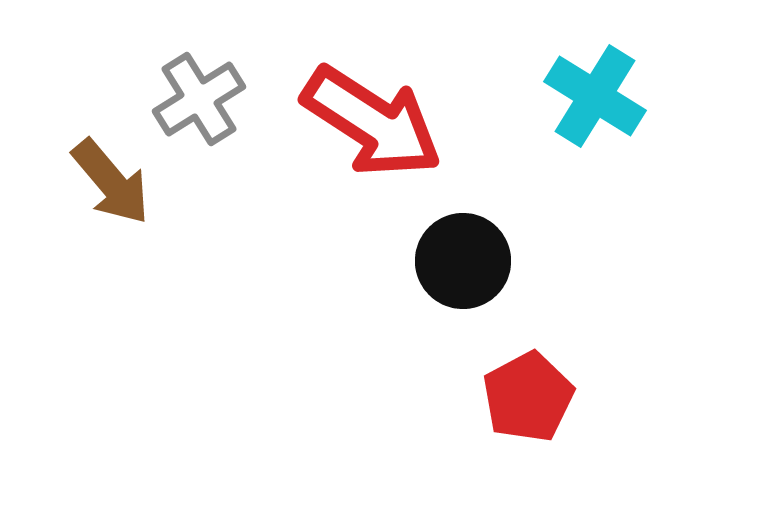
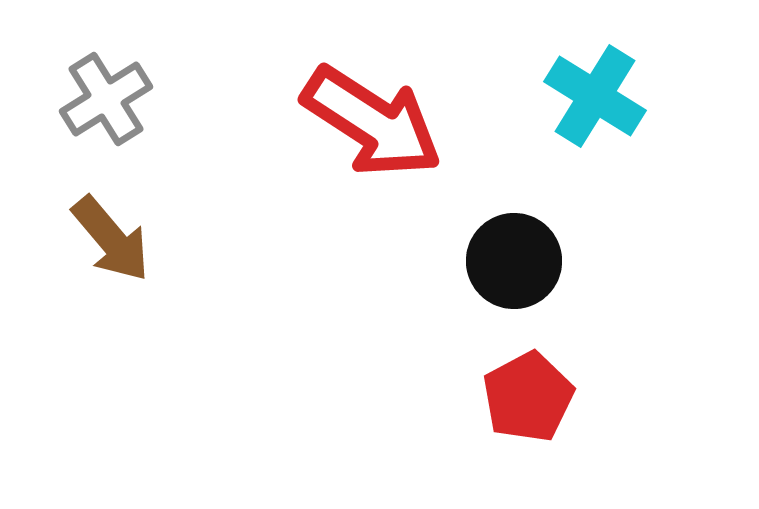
gray cross: moved 93 px left
brown arrow: moved 57 px down
black circle: moved 51 px right
